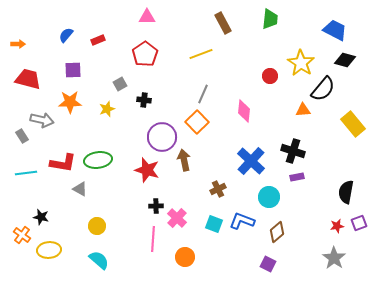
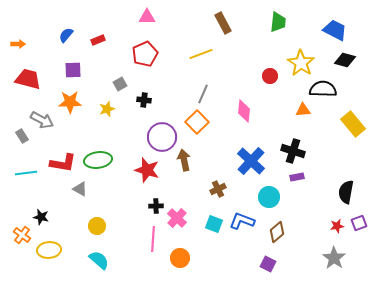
green trapezoid at (270, 19): moved 8 px right, 3 px down
red pentagon at (145, 54): rotated 10 degrees clockwise
black semicircle at (323, 89): rotated 128 degrees counterclockwise
gray arrow at (42, 120): rotated 15 degrees clockwise
orange circle at (185, 257): moved 5 px left, 1 px down
